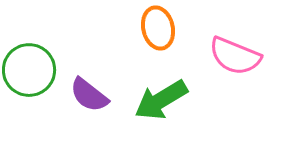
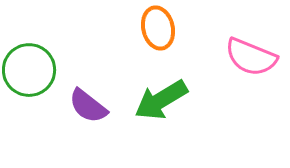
pink semicircle: moved 16 px right, 1 px down
purple semicircle: moved 1 px left, 11 px down
